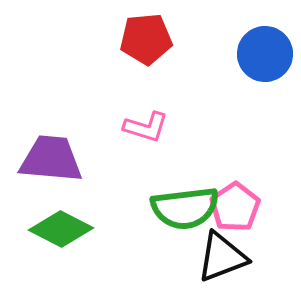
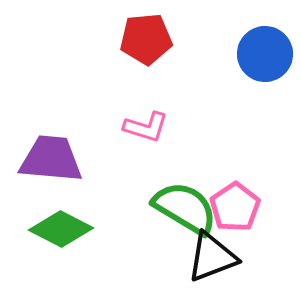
green semicircle: rotated 142 degrees counterclockwise
black triangle: moved 10 px left
